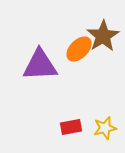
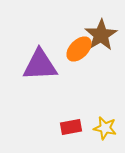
brown star: moved 2 px left, 1 px up
yellow star: rotated 25 degrees clockwise
